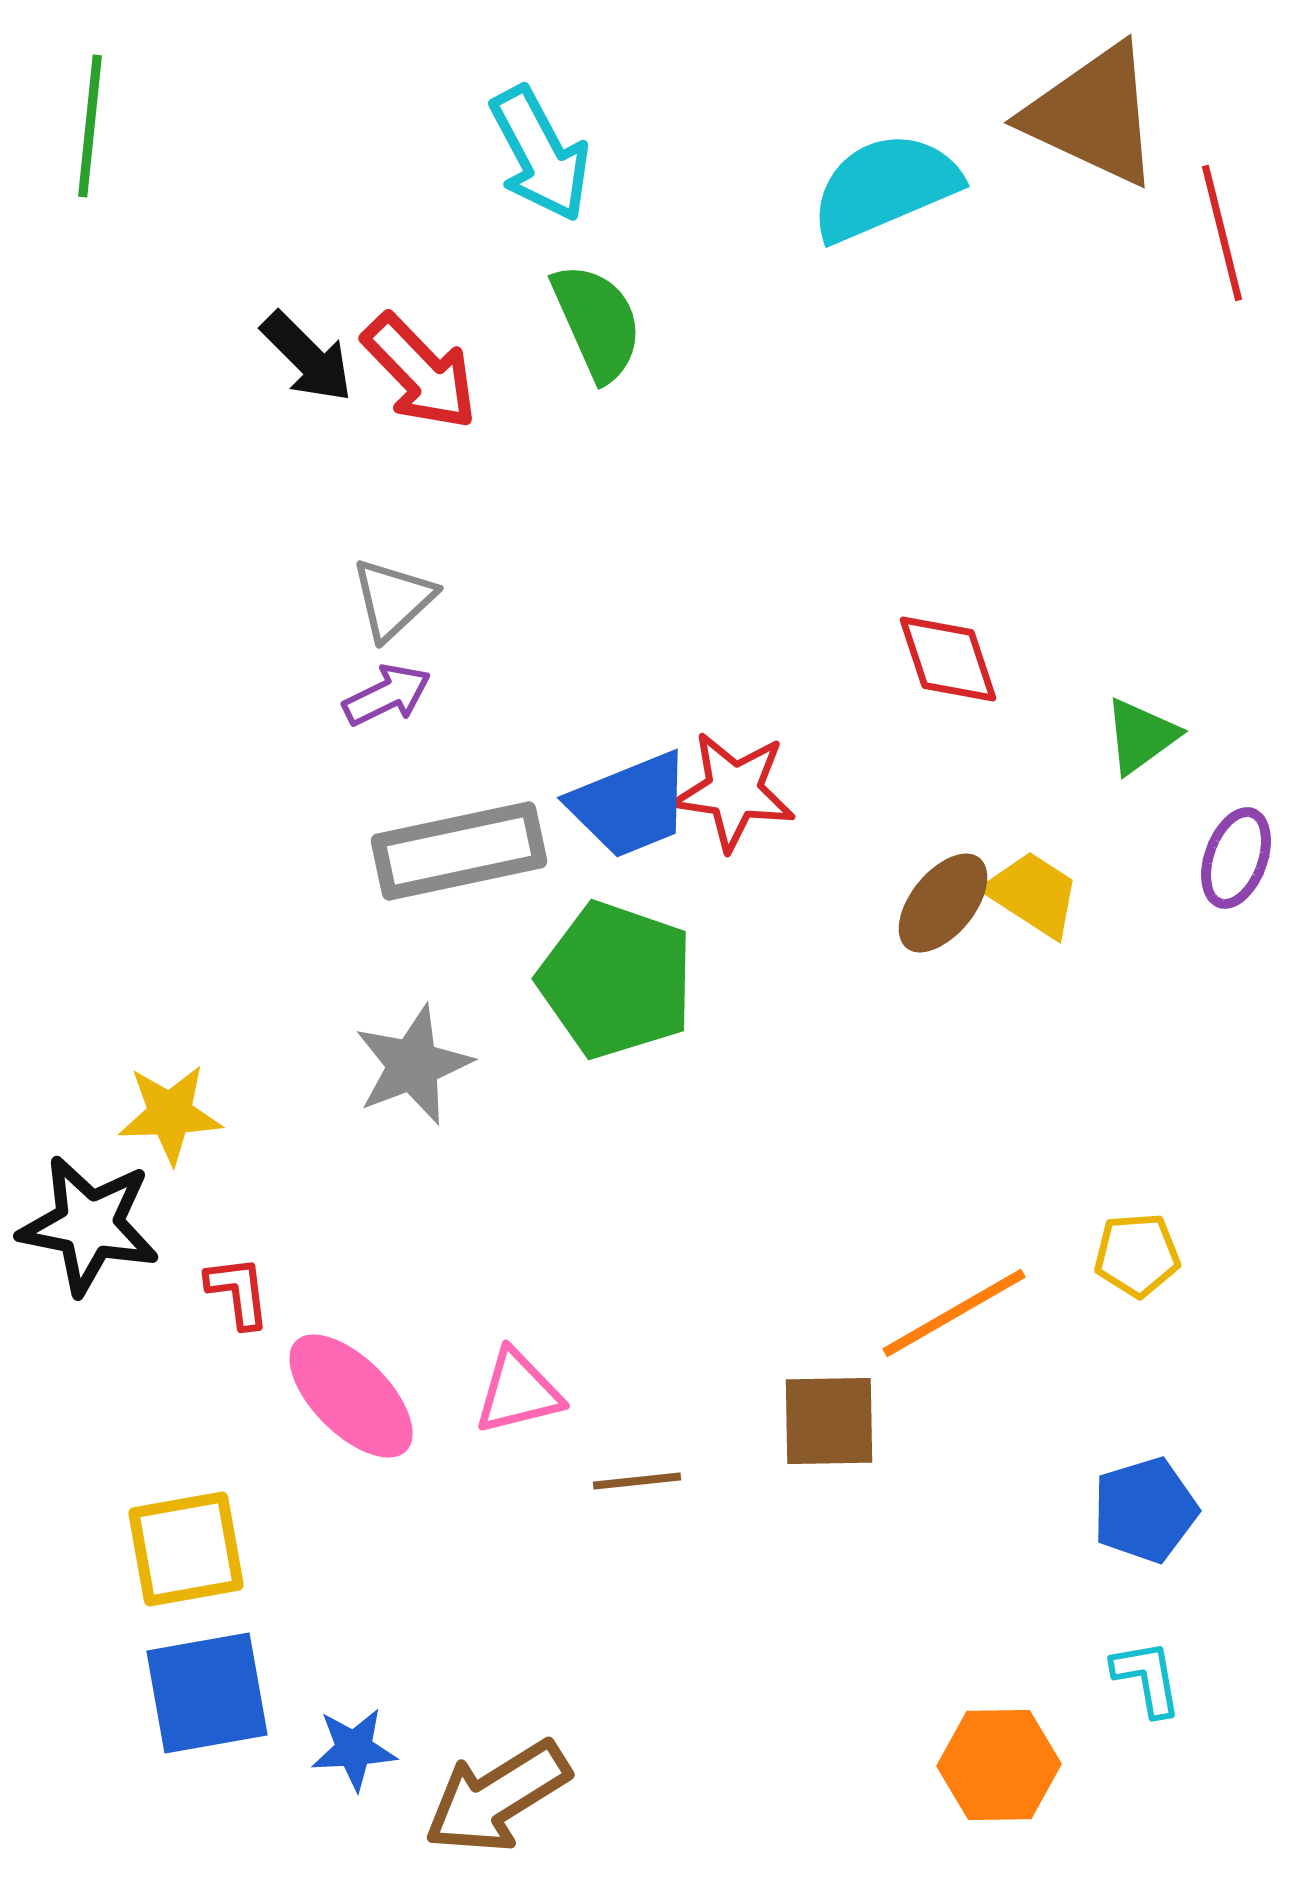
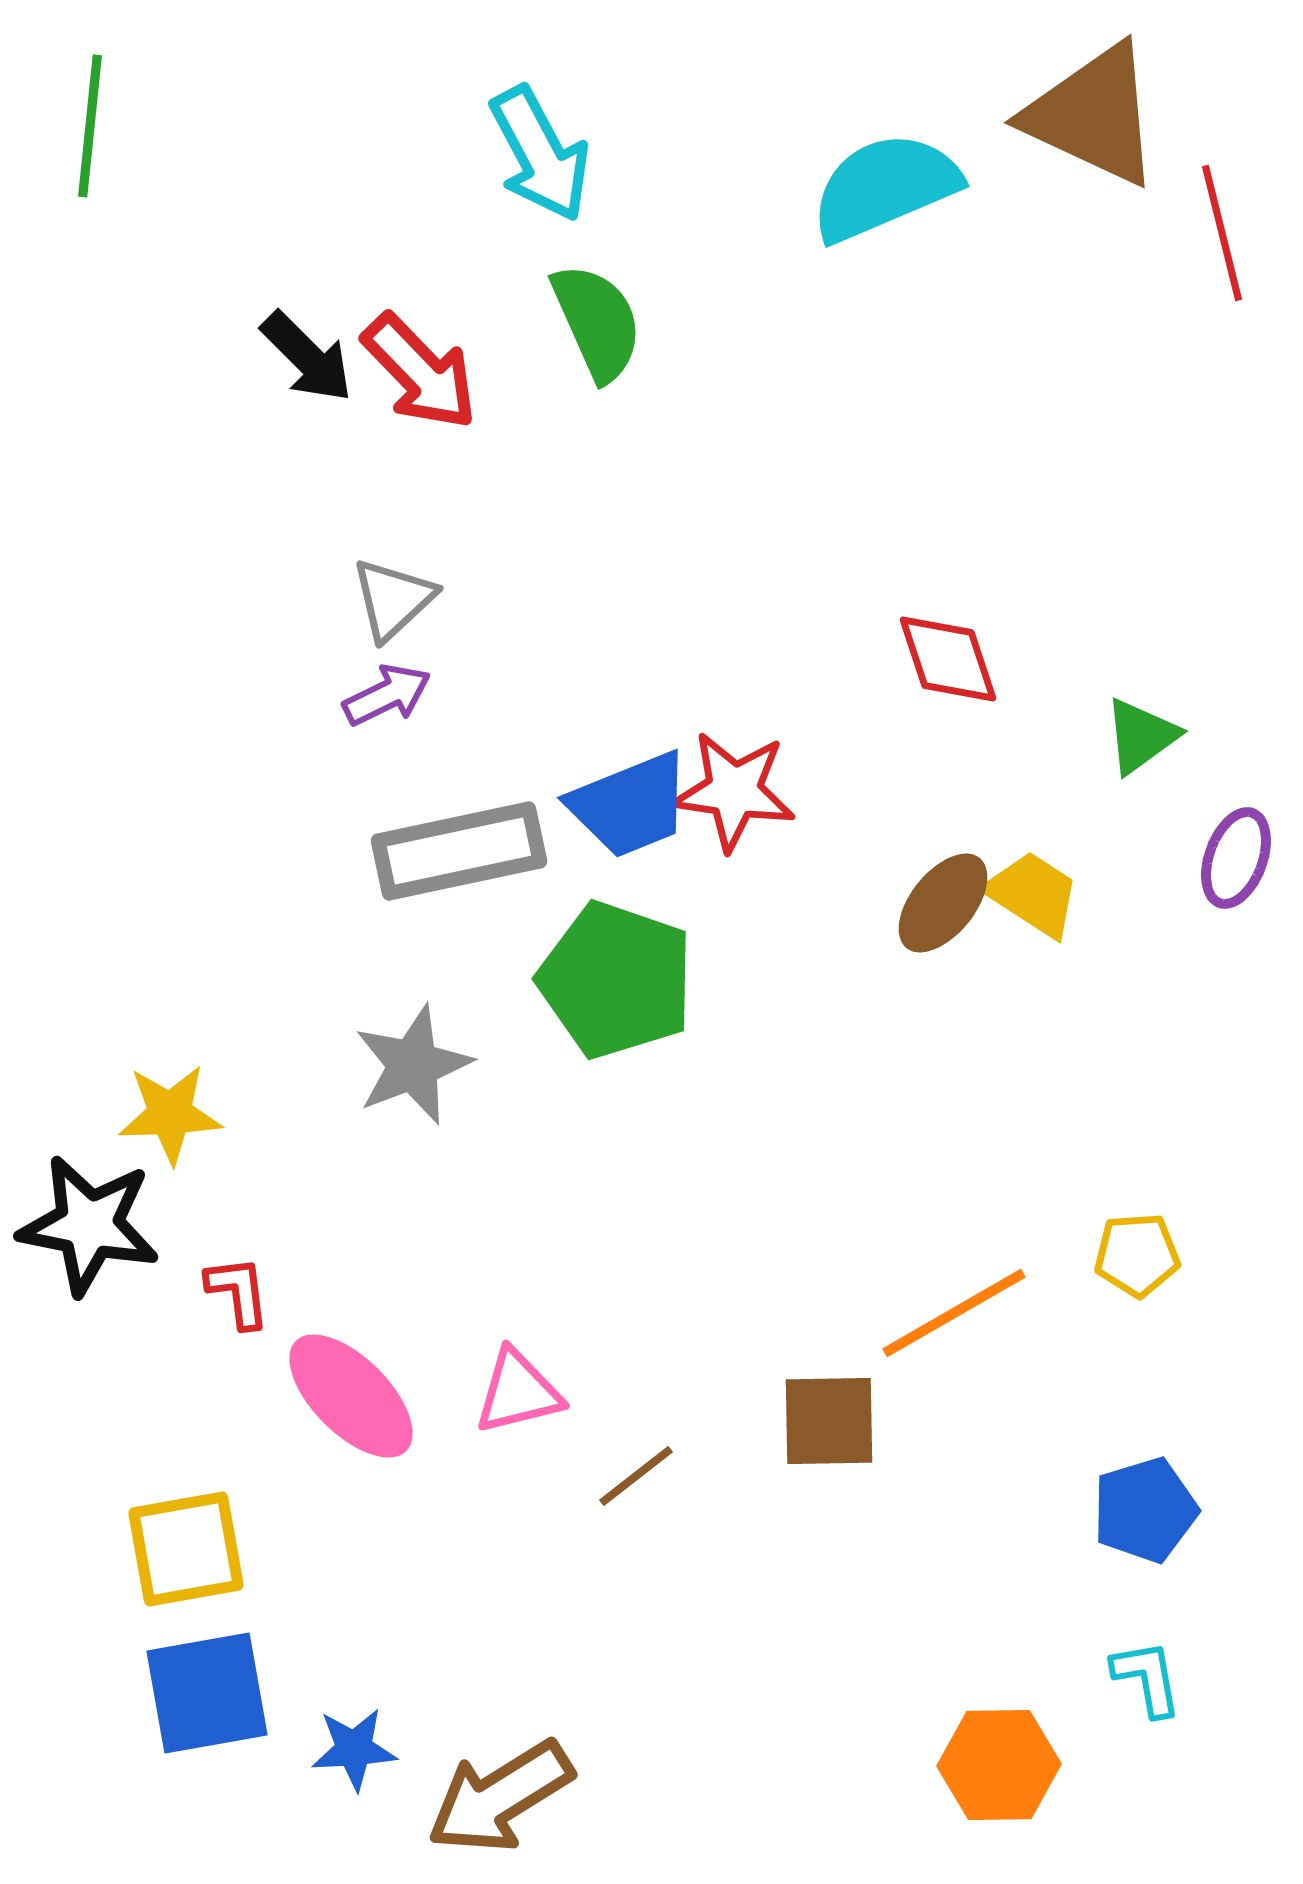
brown line: moved 1 px left, 5 px up; rotated 32 degrees counterclockwise
brown arrow: moved 3 px right
